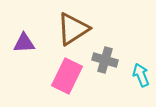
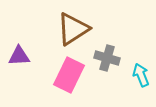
purple triangle: moved 5 px left, 13 px down
gray cross: moved 2 px right, 2 px up
pink rectangle: moved 2 px right, 1 px up
